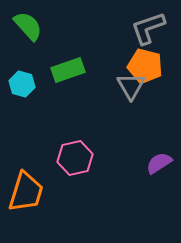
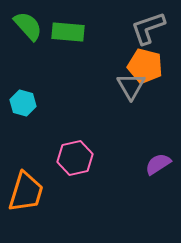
green rectangle: moved 38 px up; rotated 24 degrees clockwise
cyan hexagon: moved 1 px right, 19 px down
purple semicircle: moved 1 px left, 1 px down
